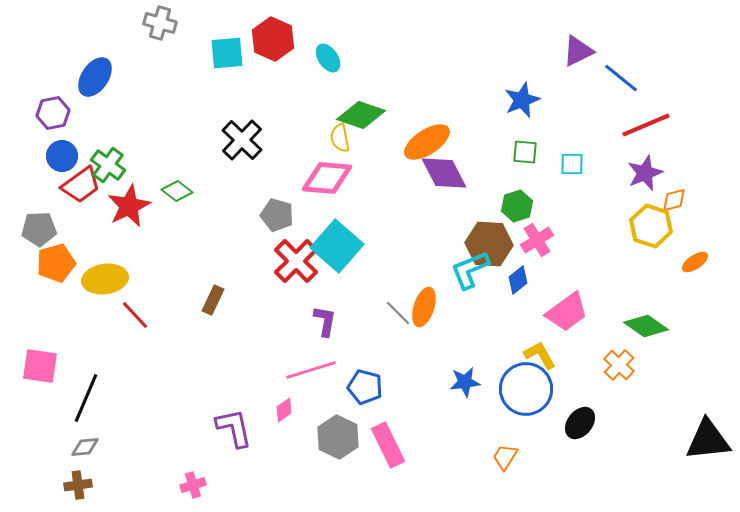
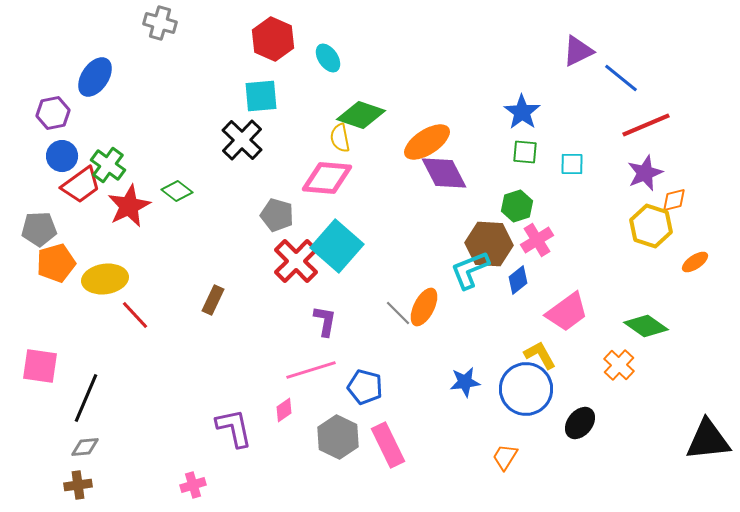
cyan square at (227, 53): moved 34 px right, 43 px down
blue star at (522, 100): moved 12 px down; rotated 15 degrees counterclockwise
orange ellipse at (424, 307): rotated 9 degrees clockwise
